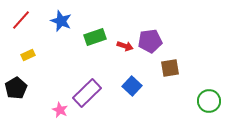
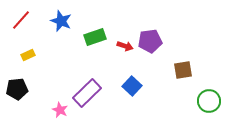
brown square: moved 13 px right, 2 px down
black pentagon: moved 1 px right, 1 px down; rotated 25 degrees clockwise
